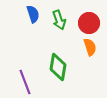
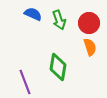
blue semicircle: rotated 48 degrees counterclockwise
